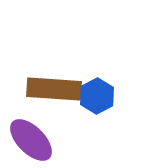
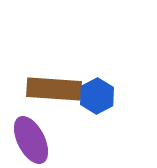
purple ellipse: rotated 18 degrees clockwise
